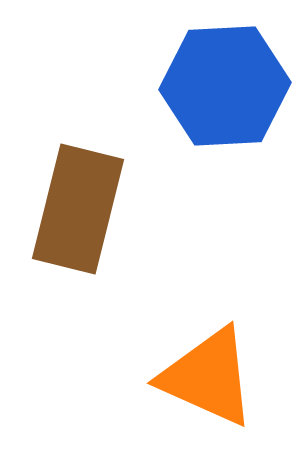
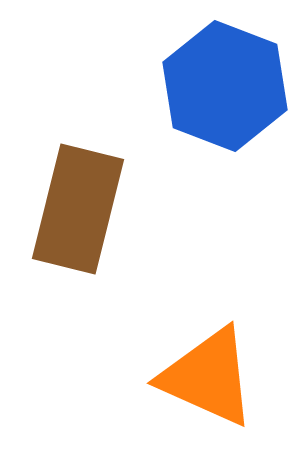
blue hexagon: rotated 24 degrees clockwise
